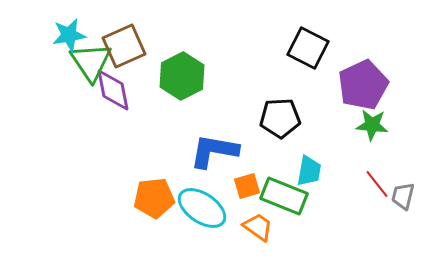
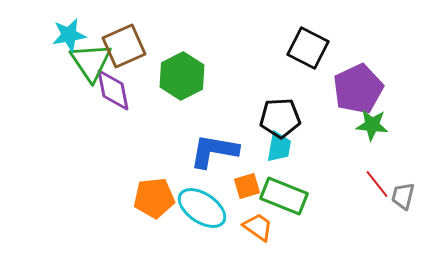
purple pentagon: moved 5 px left, 4 px down
cyan trapezoid: moved 30 px left, 24 px up
